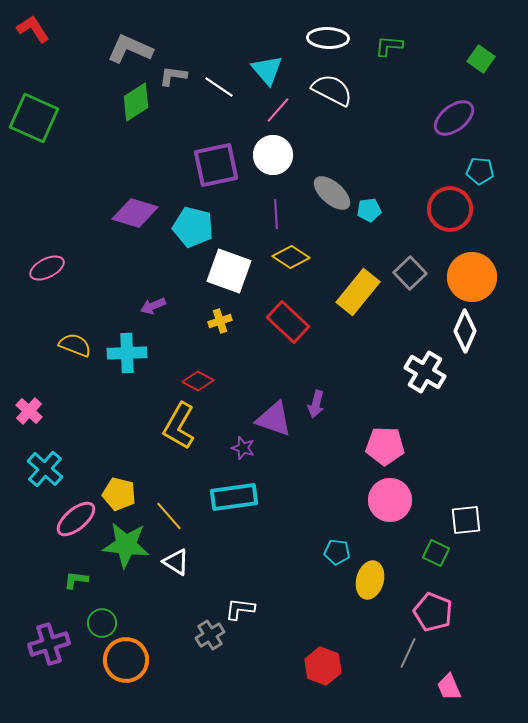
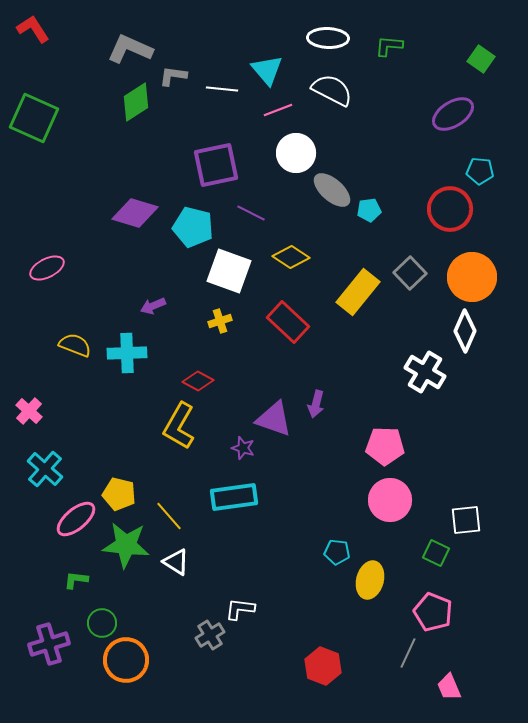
white line at (219, 87): moved 3 px right, 2 px down; rotated 28 degrees counterclockwise
pink line at (278, 110): rotated 28 degrees clockwise
purple ellipse at (454, 118): moved 1 px left, 4 px up; rotated 6 degrees clockwise
white circle at (273, 155): moved 23 px right, 2 px up
gray ellipse at (332, 193): moved 3 px up
purple line at (276, 214): moved 25 px left, 1 px up; rotated 60 degrees counterclockwise
